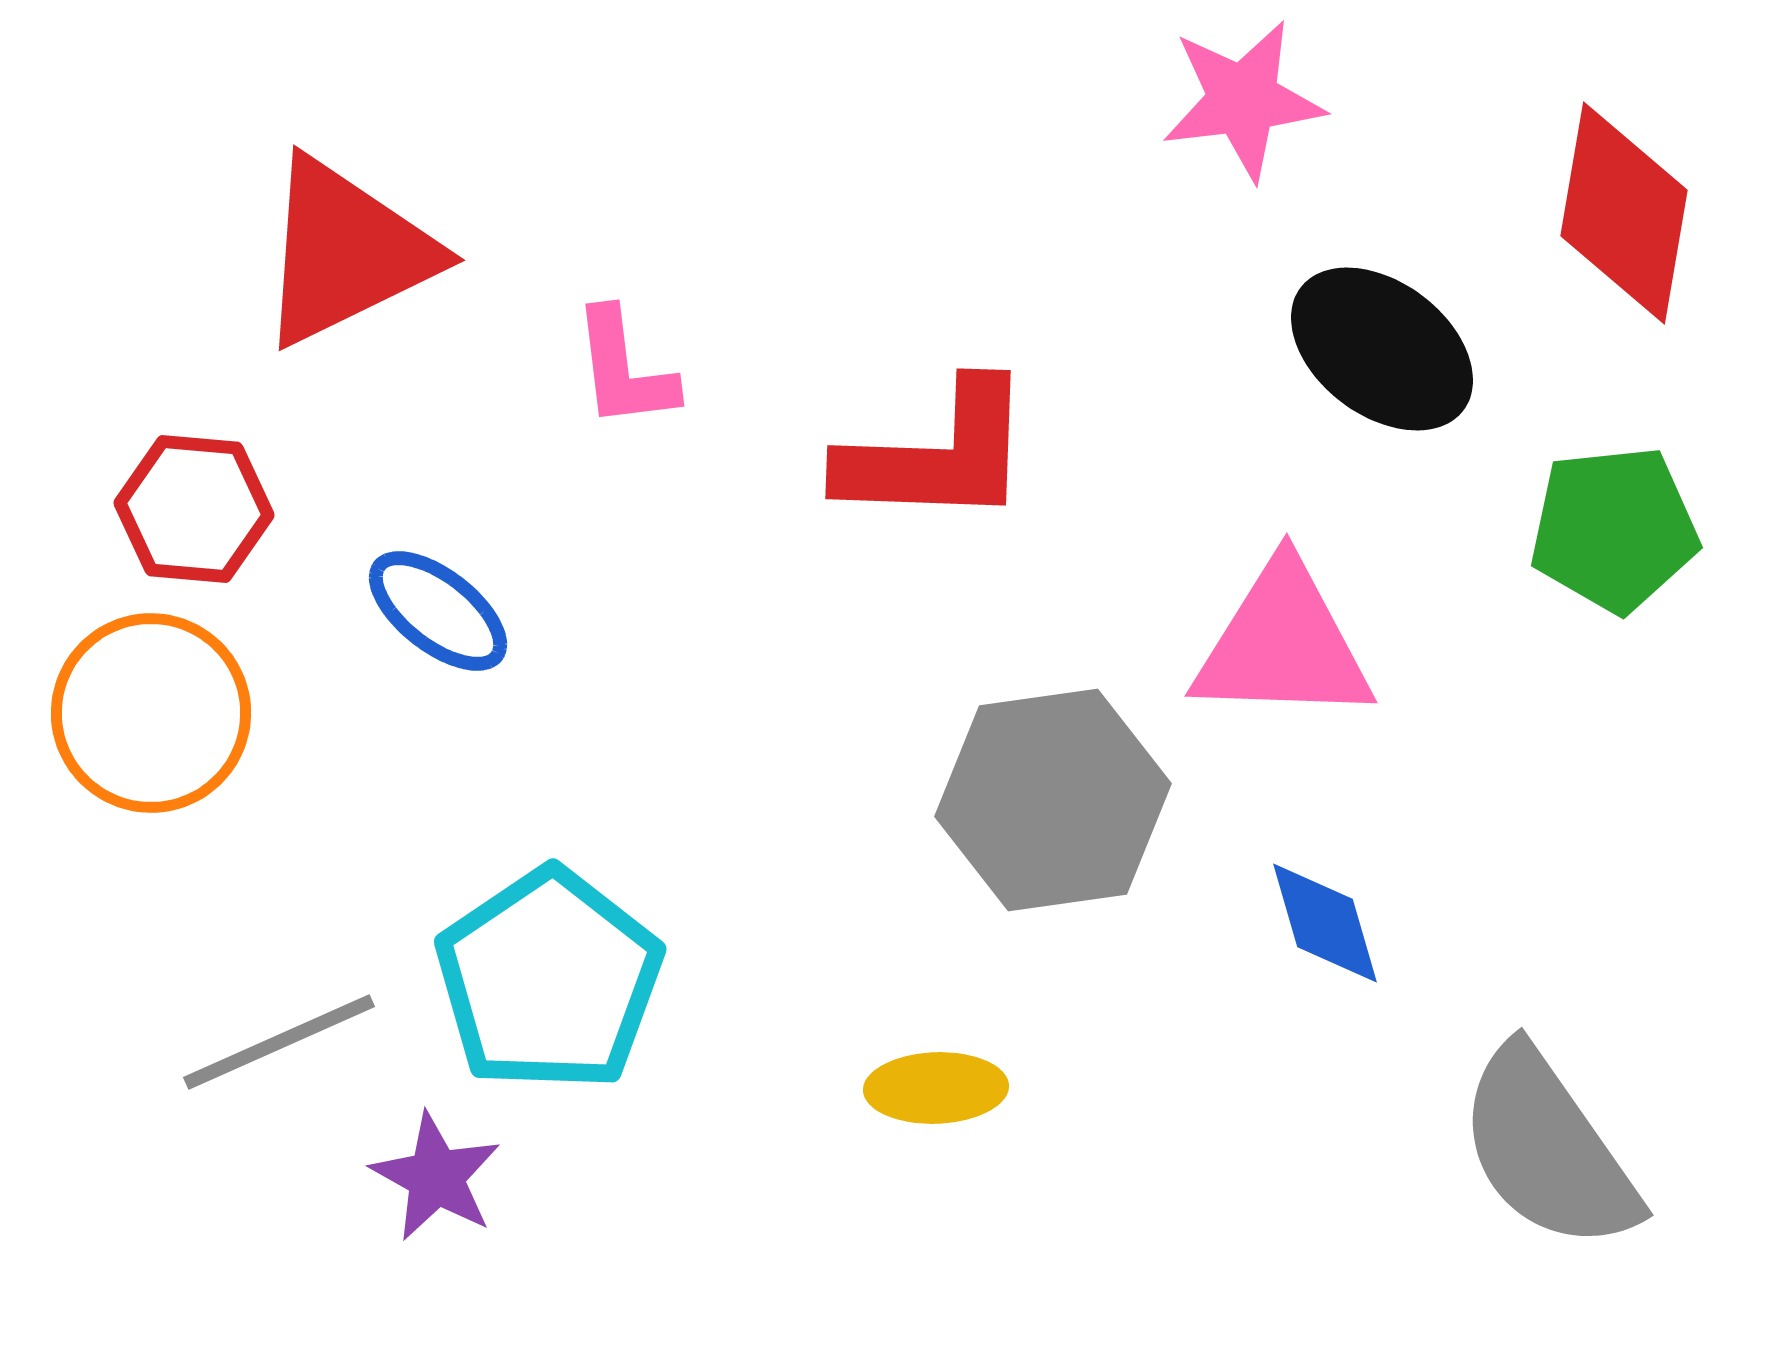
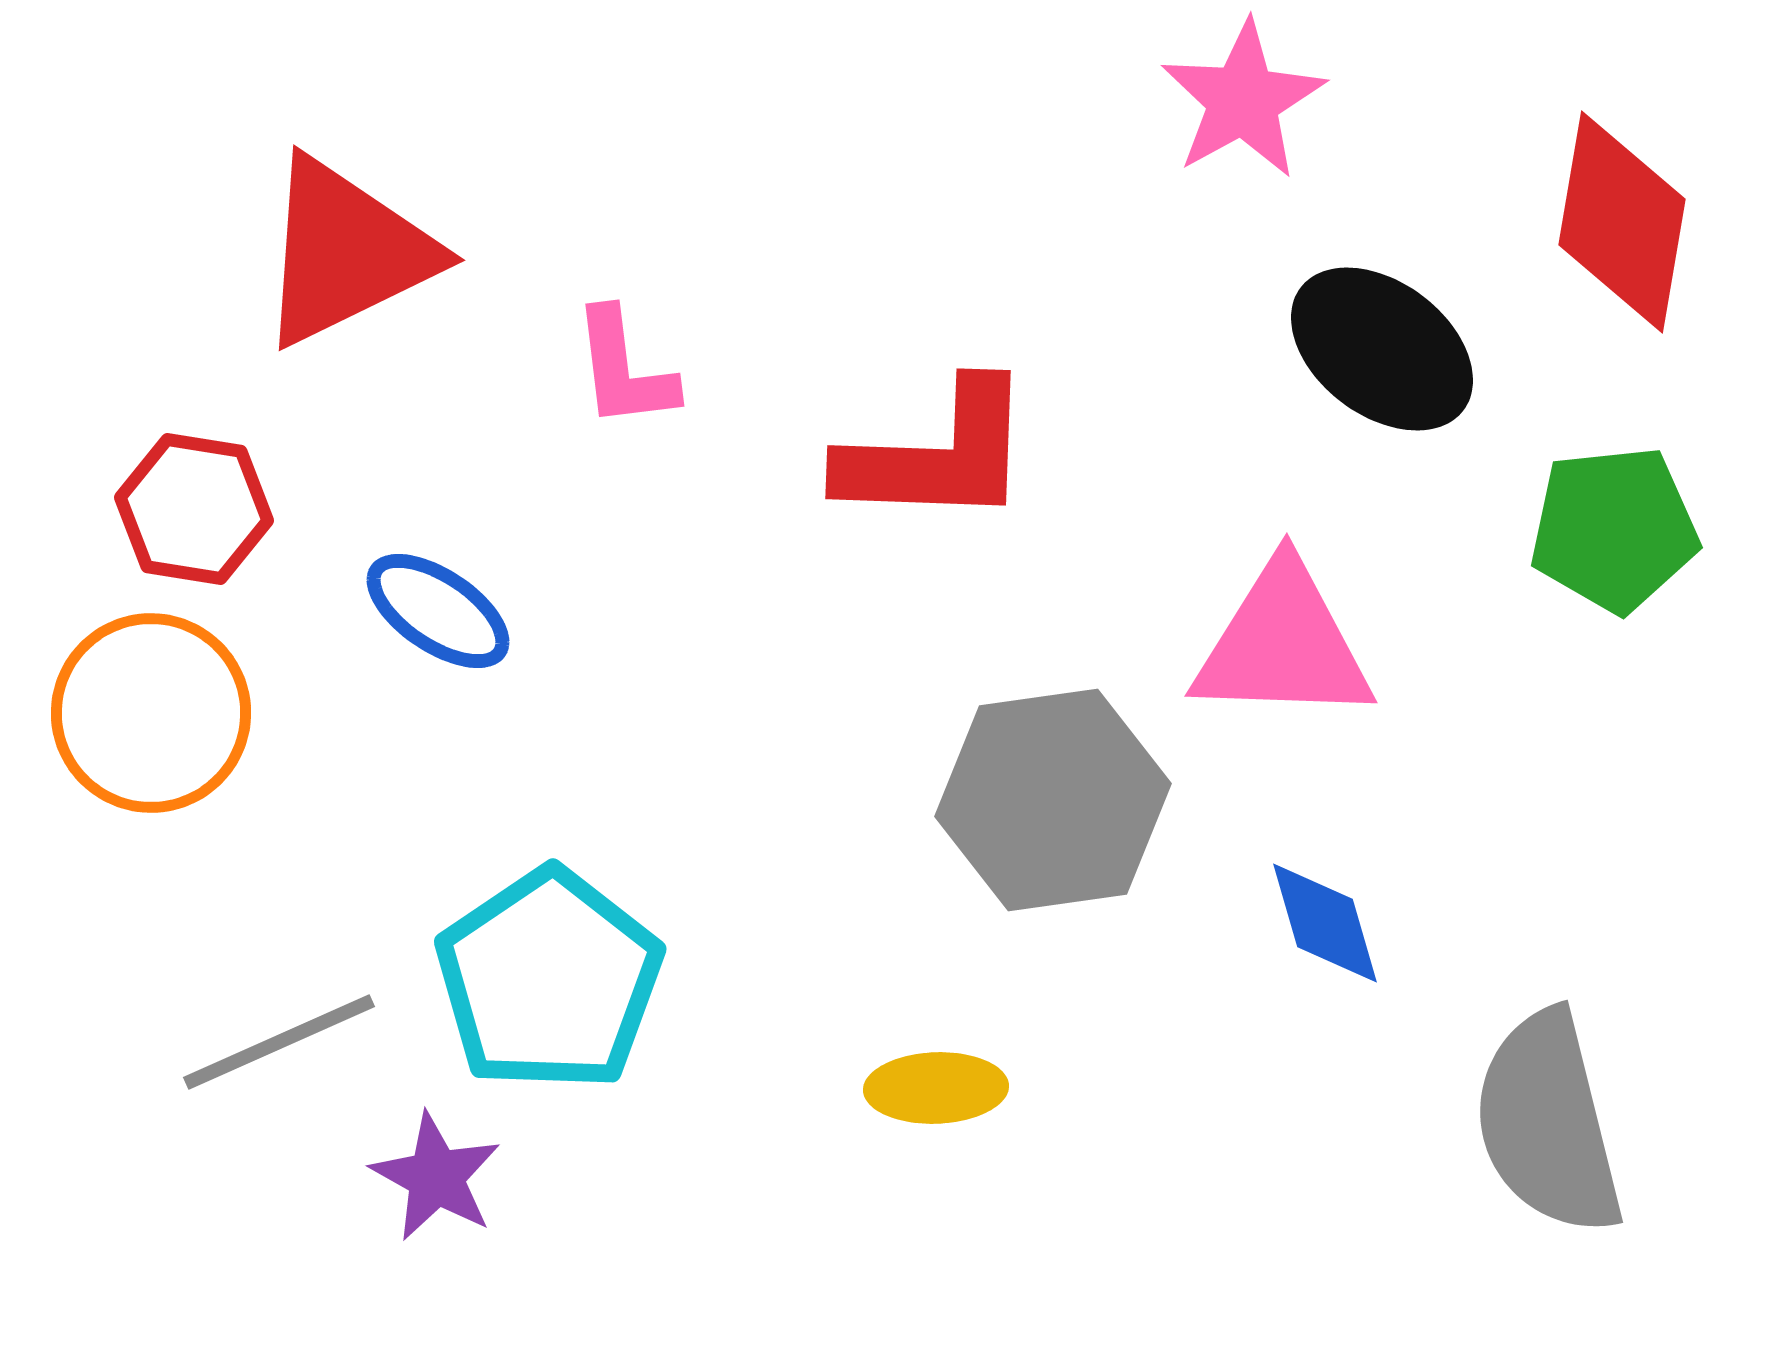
pink star: rotated 22 degrees counterclockwise
red diamond: moved 2 px left, 9 px down
red hexagon: rotated 4 degrees clockwise
blue ellipse: rotated 4 degrees counterclockwise
gray semicircle: moved 26 px up; rotated 21 degrees clockwise
